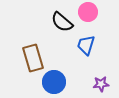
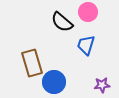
brown rectangle: moved 1 px left, 5 px down
purple star: moved 1 px right, 1 px down
